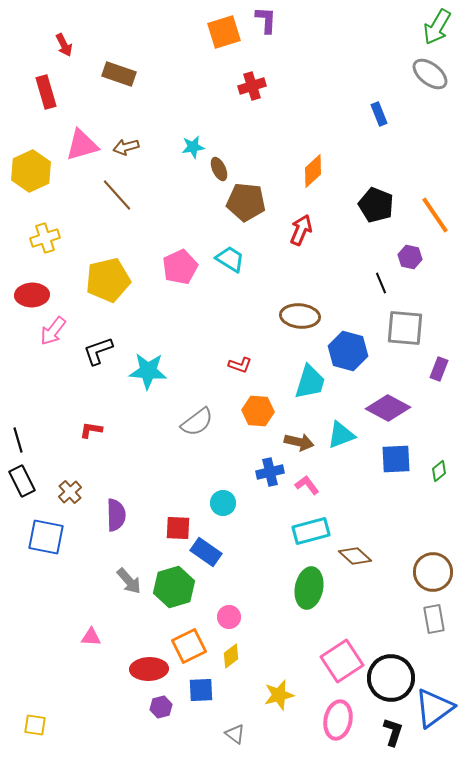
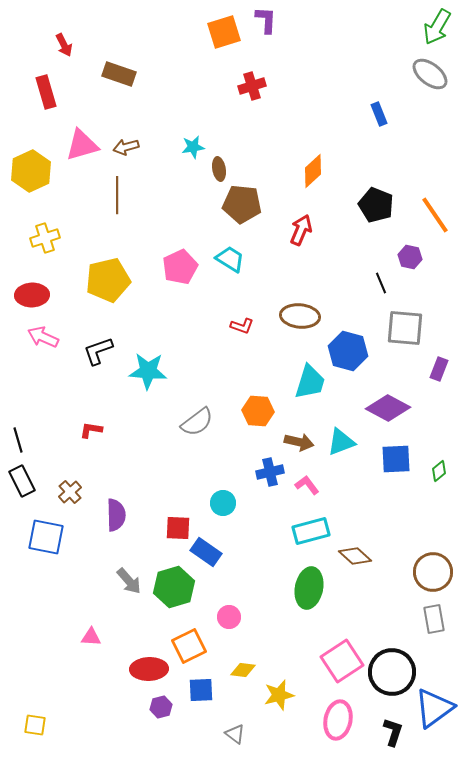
brown ellipse at (219, 169): rotated 15 degrees clockwise
brown line at (117, 195): rotated 42 degrees clockwise
brown pentagon at (246, 202): moved 4 px left, 2 px down
pink arrow at (53, 331): moved 10 px left, 6 px down; rotated 76 degrees clockwise
red L-shape at (240, 365): moved 2 px right, 39 px up
cyan triangle at (341, 435): moved 7 px down
yellow diamond at (231, 656): moved 12 px right, 14 px down; rotated 45 degrees clockwise
black circle at (391, 678): moved 1 px right, 6 px up
